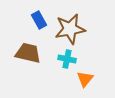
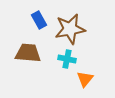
brown trapezoid: rotated 8 degrees counterclockwise
